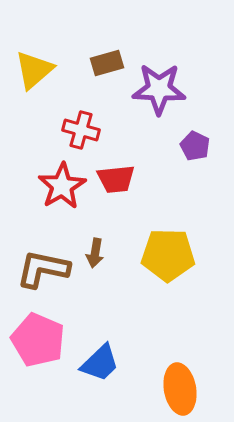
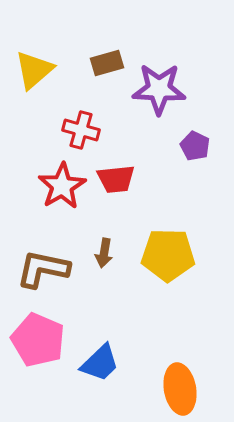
brown arrow: moved 9 px right
